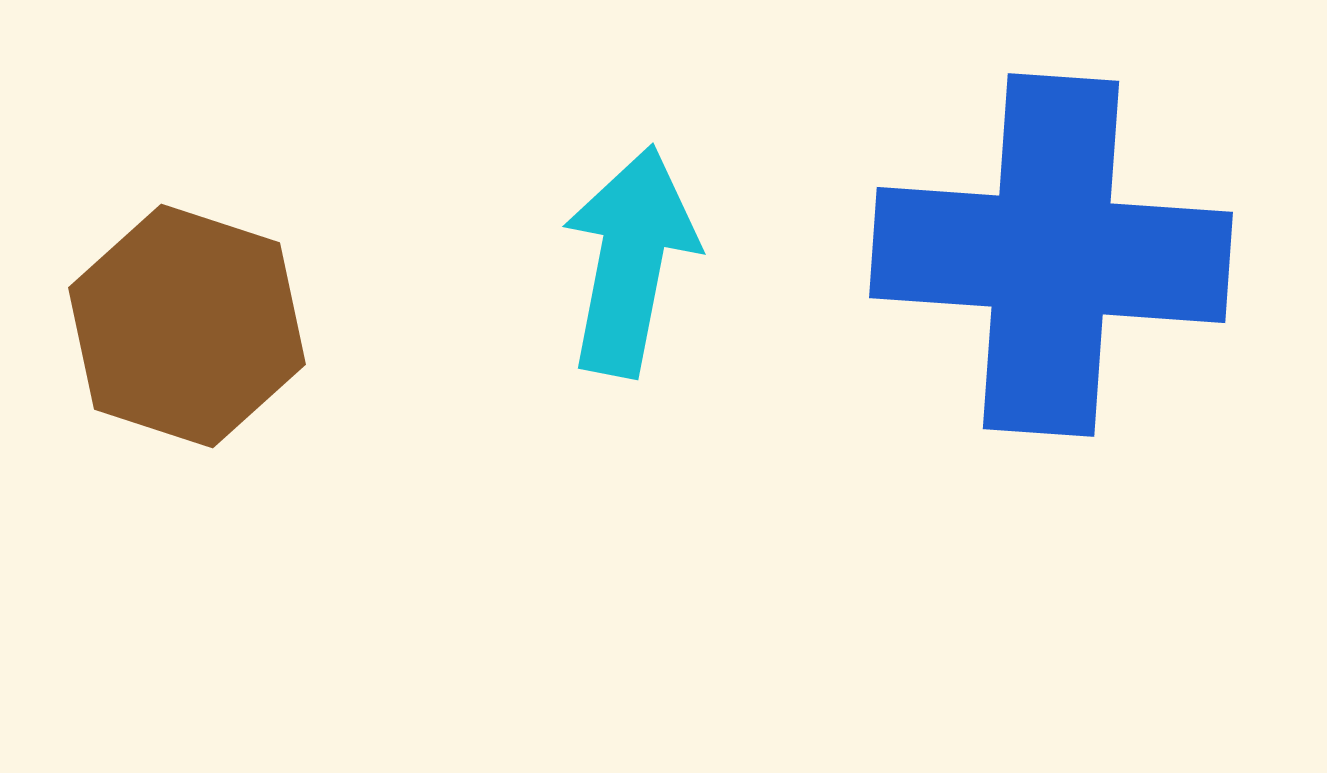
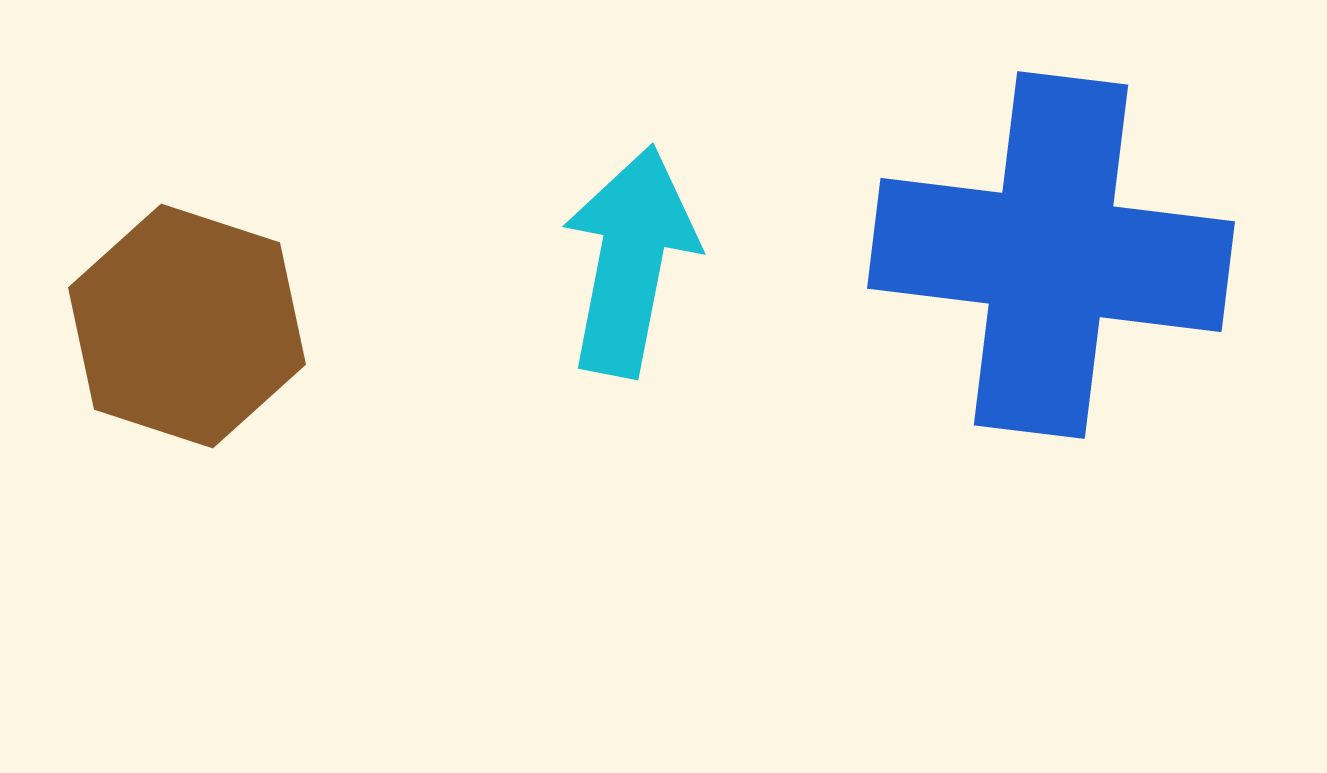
blue cross: rotated 3 degrees clockwise
